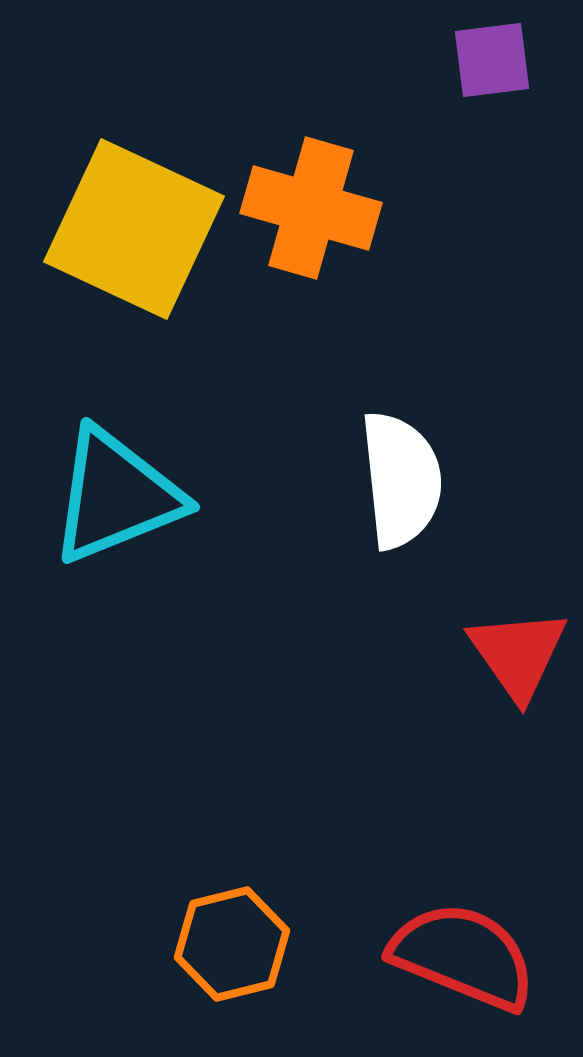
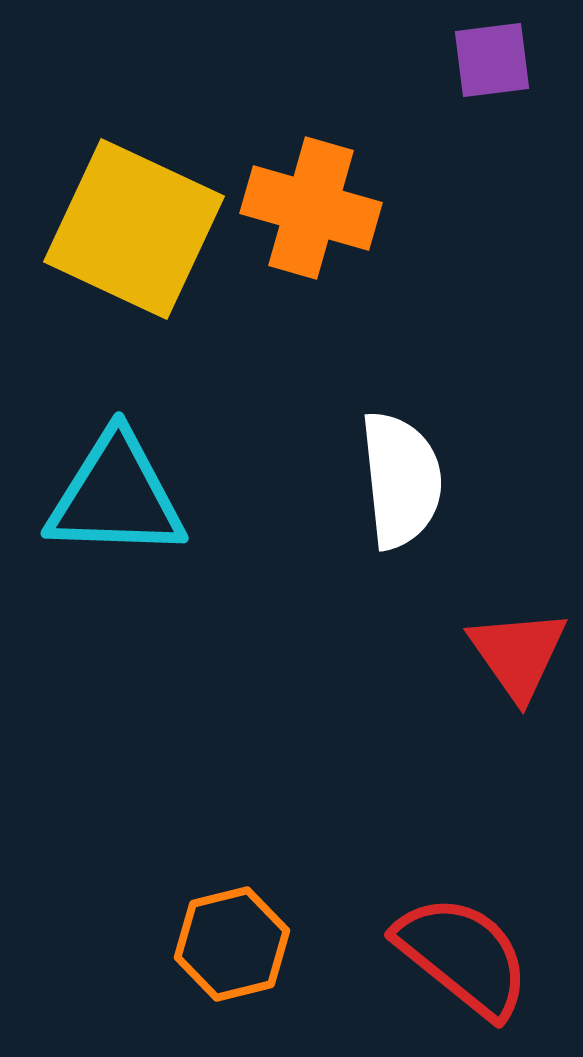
cyan triangle: rotated 24 degrees clockwise
red semicircle: rotated 17 degrees clockwise
